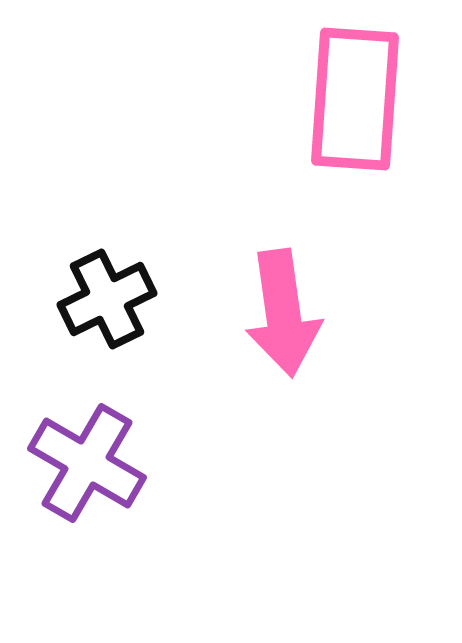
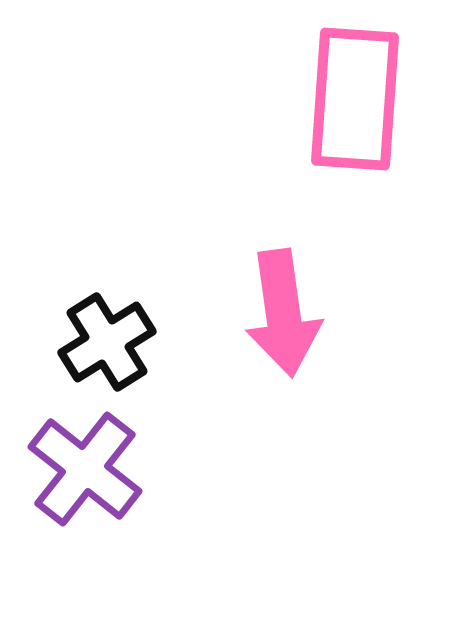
black cross: moved 43 px down; rotated 6 degrees counterclockwise
purple cross: moved 2 px left, 6 px down; rotated 8 degrees clockwise
